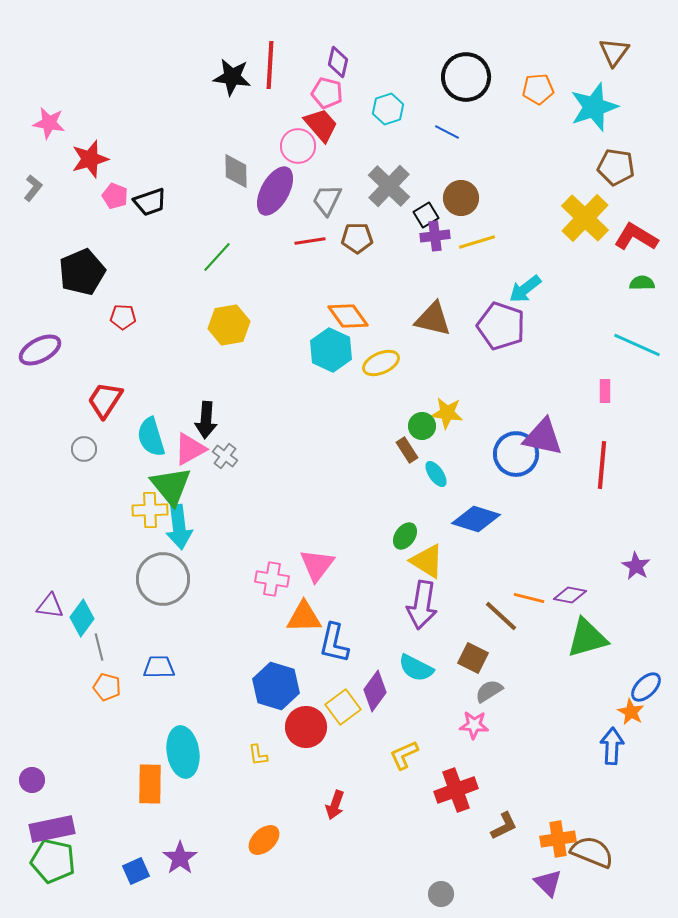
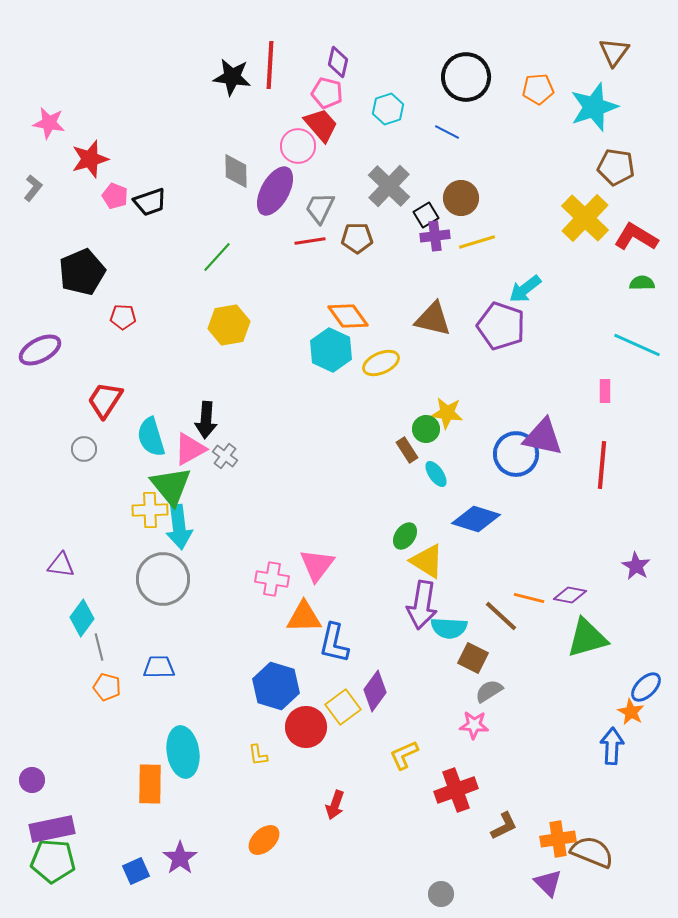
gray trapezoid at (327, 200): moved 7 px left, 8 px down
green circle at (422, 426): moved 4 px right, 3 px down
purple triangle at (50, 606): moved 11 px right, 41 px up
cyan semicircle at (416, 668): moved 33 px right, 40 px up; rotated 24 degrees counterclockwise
green pentagon at (53, 861): rotated 9 degrees counterclockwise
